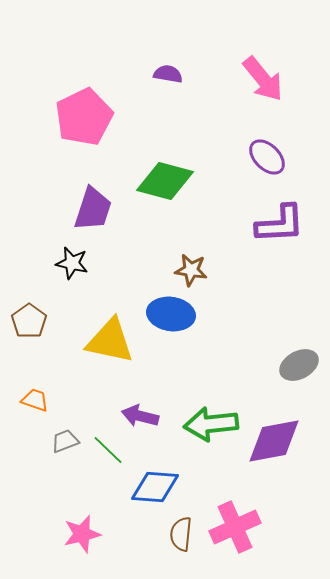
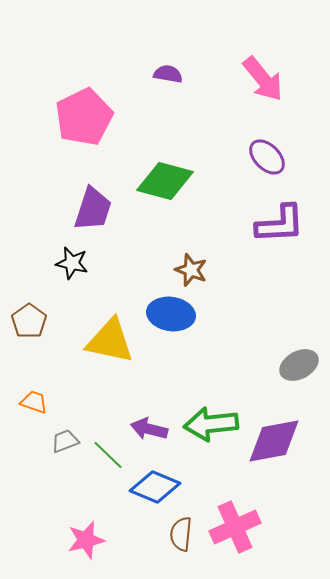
brown star: rotated 12 degrees clockwise
orange trapezoid: moved 1 px left, 2 px down
purple arrow: moved 9 px right, 13 px down
green line: moved 5 px down
blue diamond: rotated 18 degrees clockwise
pink star: moved 4 px right, 6 px down
